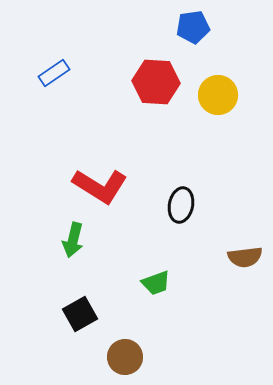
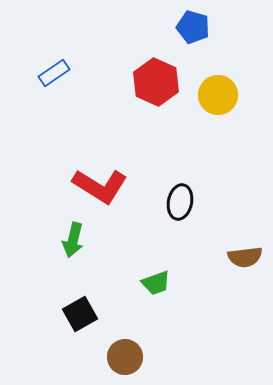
blue pentagon: rotated 24 degrees clockwise
red hexagon: rotated 21 degrees clockwise
black ellipse: moved 1 px left, 3 px up
